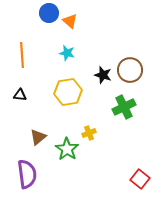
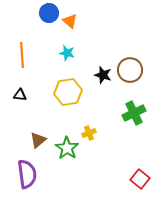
green cross: moved 10 px right, 6 px down
brown triangle: moved 3 px down
green star: moved 1 px up
